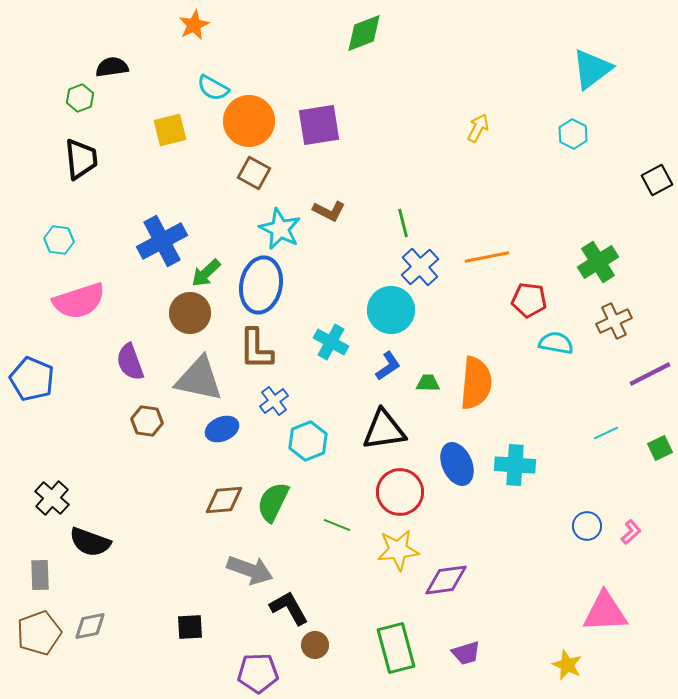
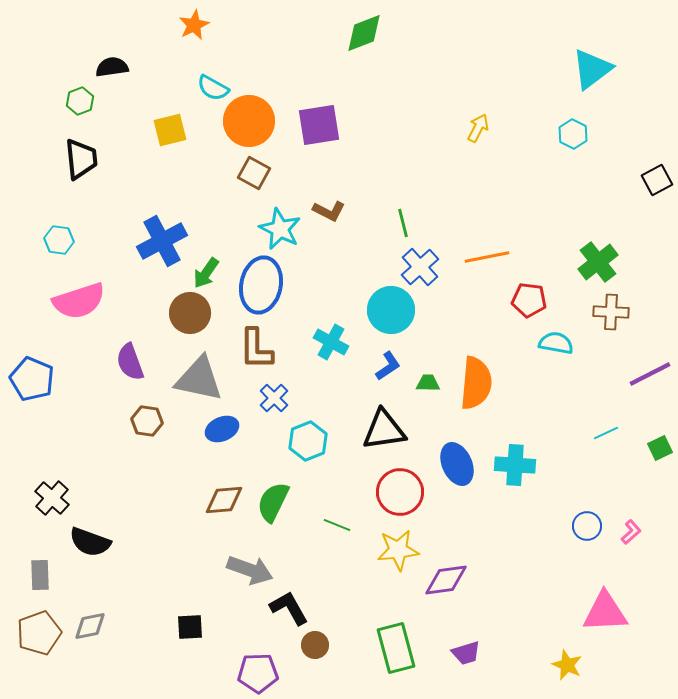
green hexagon at (80, 98): moved 3 px down
green cross at (598, 262): rotated 6 degrees counterclockwise
green arrow at (206, 273): rotated 12 degrees counterclockwise
brown cross at (614, 321): moved 3 px left, 9 px up; rotated 28 degrees clockwise
blue cross at (274, 401): moved 3 px up; rotated 8 degrees counterclockwise
